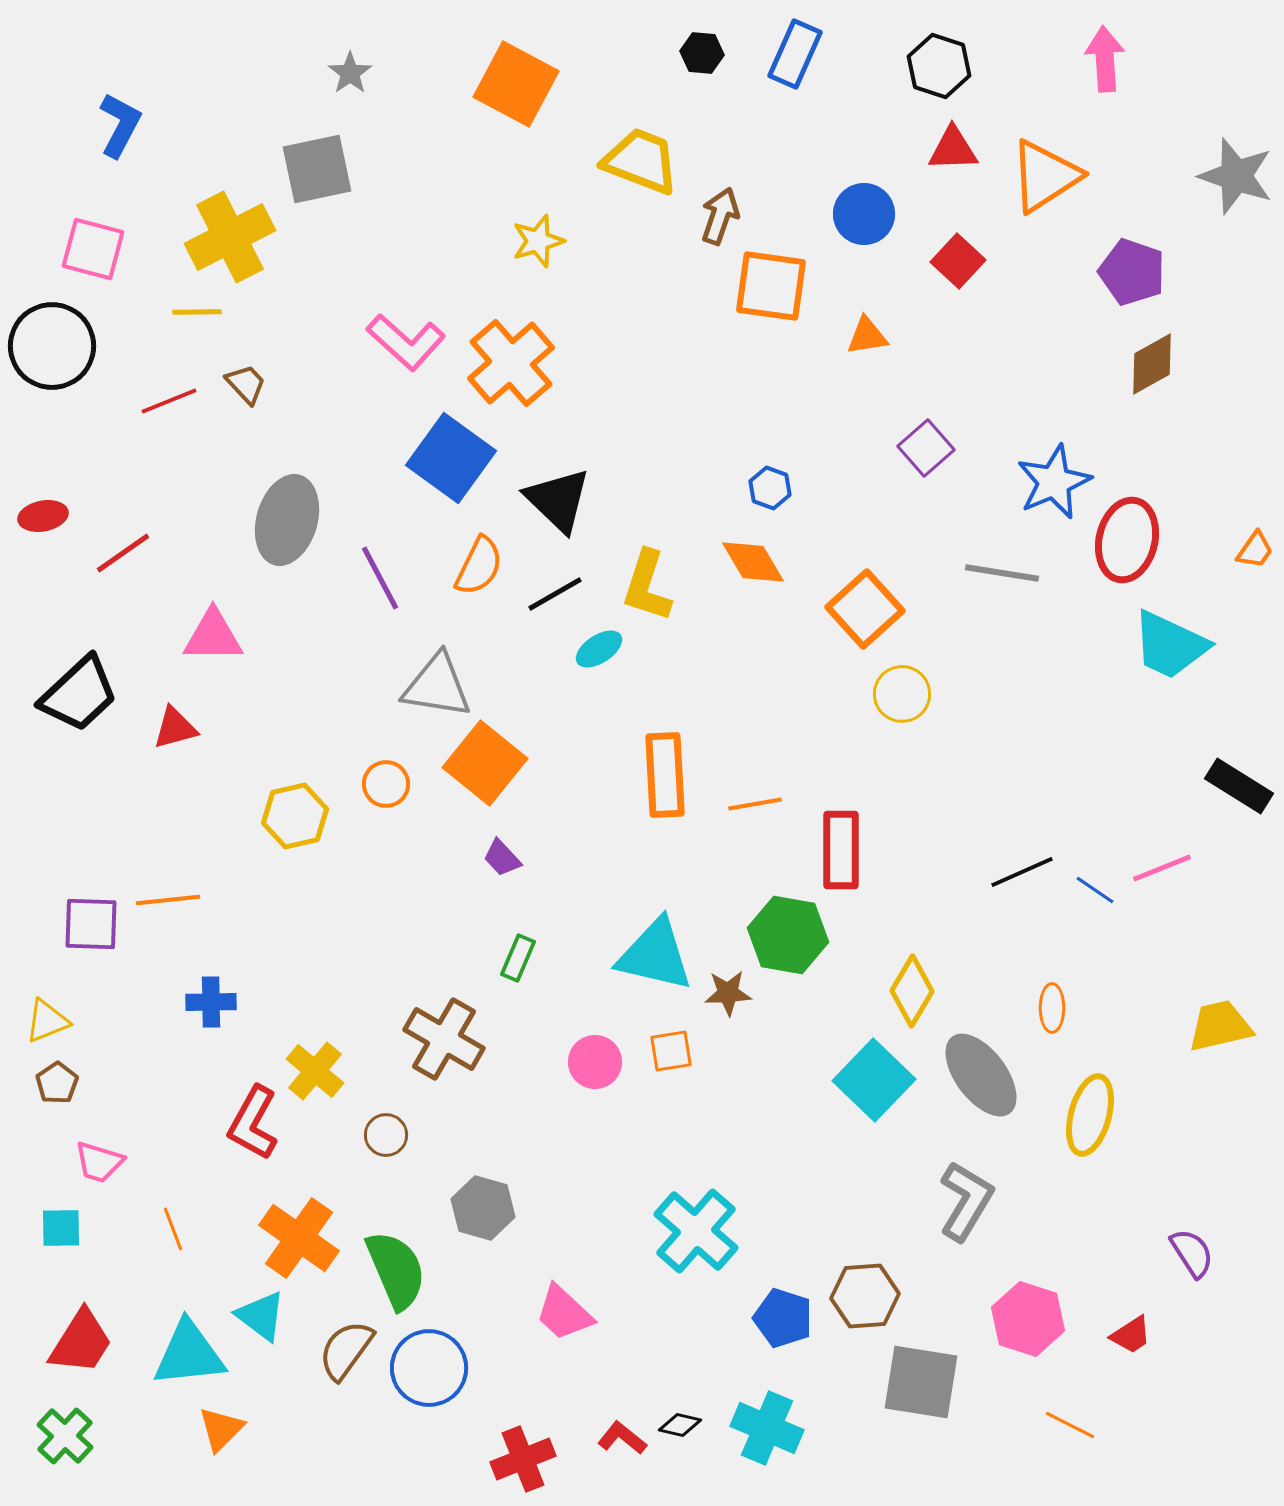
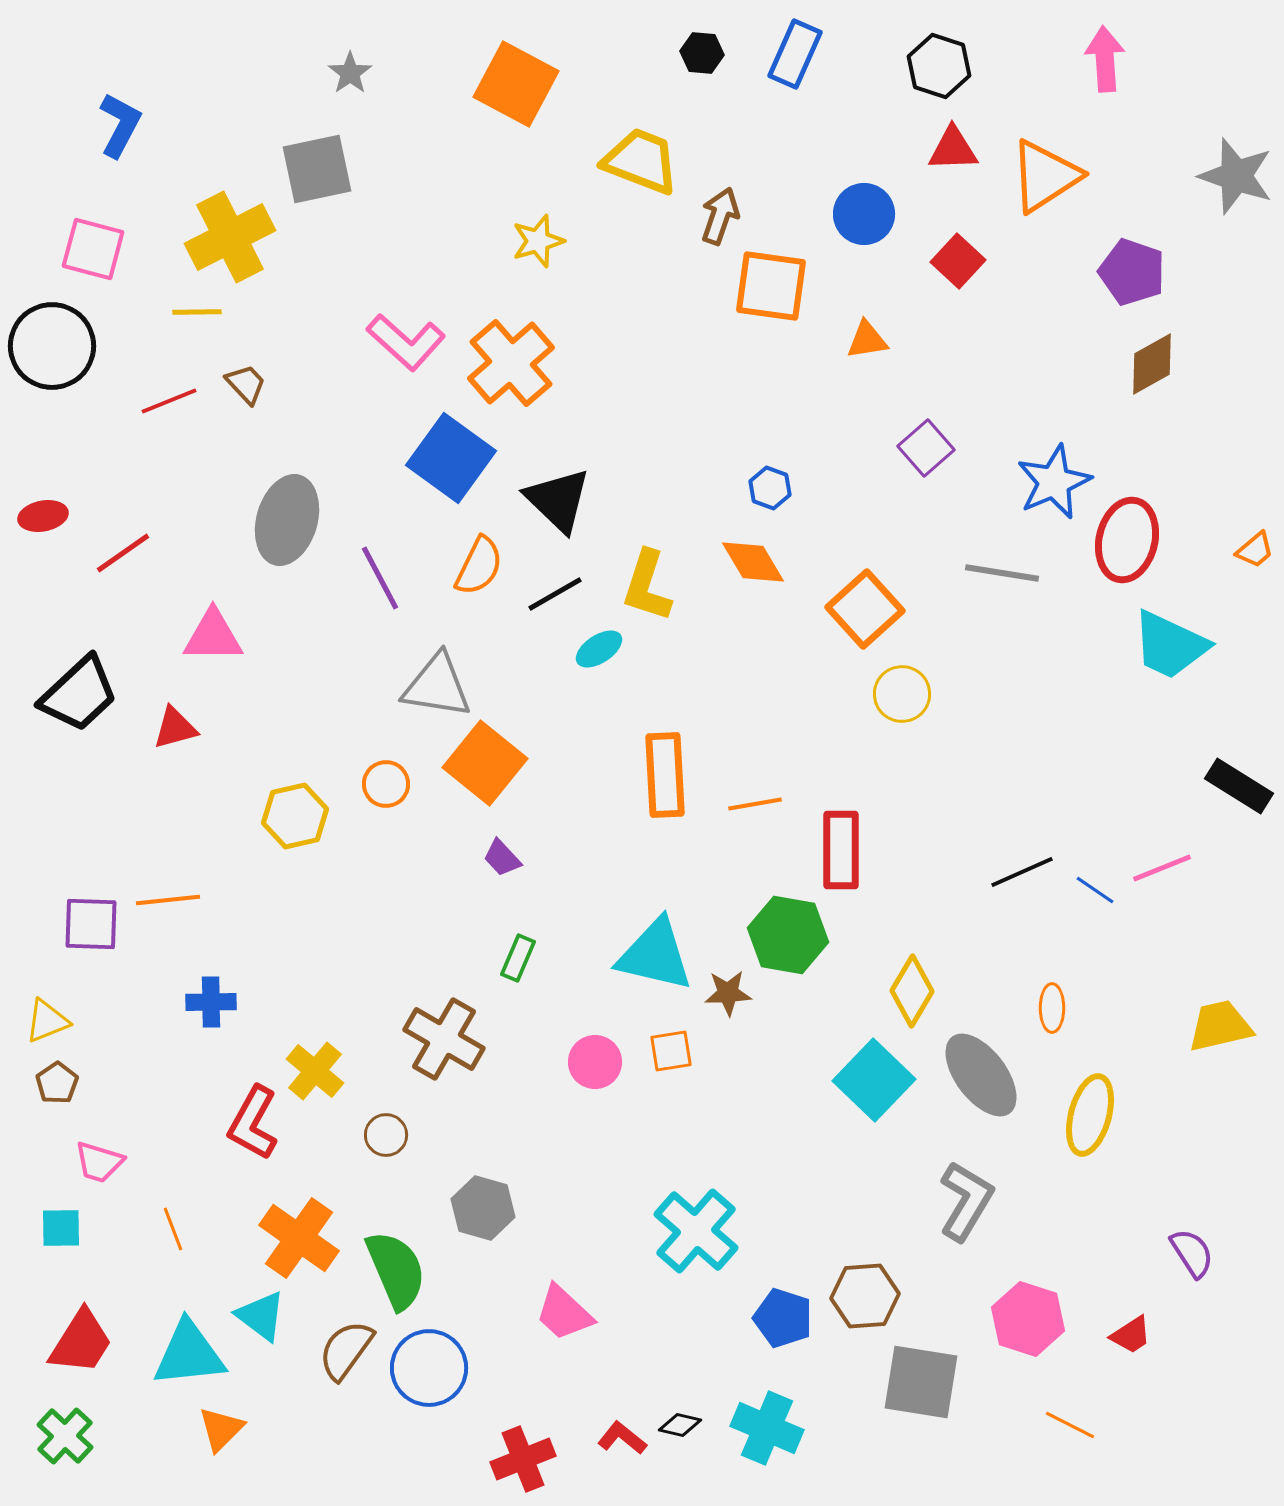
orange triangle at (867, 336): moved 4 px down
orange trapezoid at (1255, 550): rotated 15 degrees clockwise
